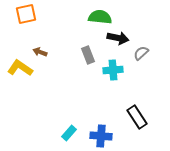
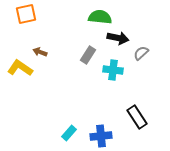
gray rectangle: rotated 54 degrees clockwise
cyan cross: rotated 12 degrees clockwise
blue cross: rotated 10 degrees counterclockwise
